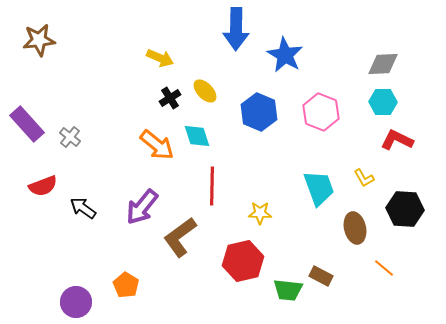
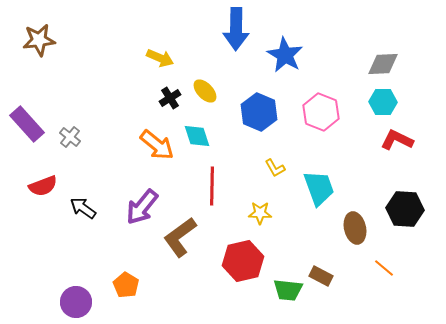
yellow L-shape: moved 89 px left, 10 px up
